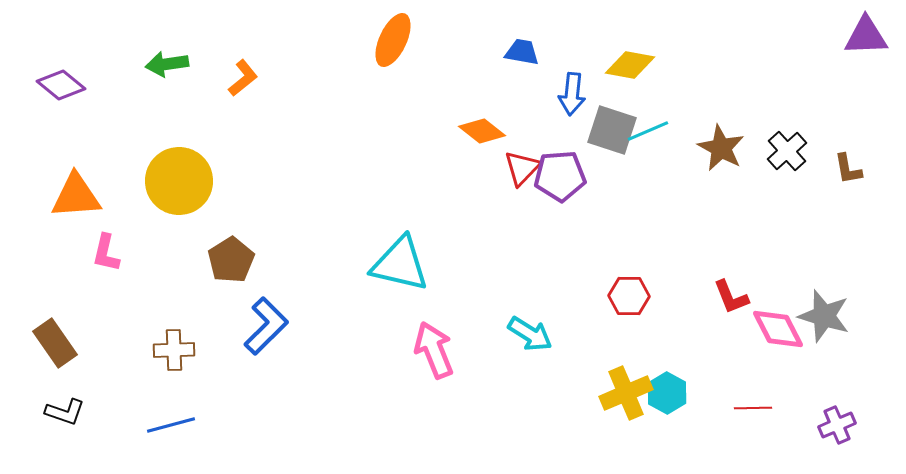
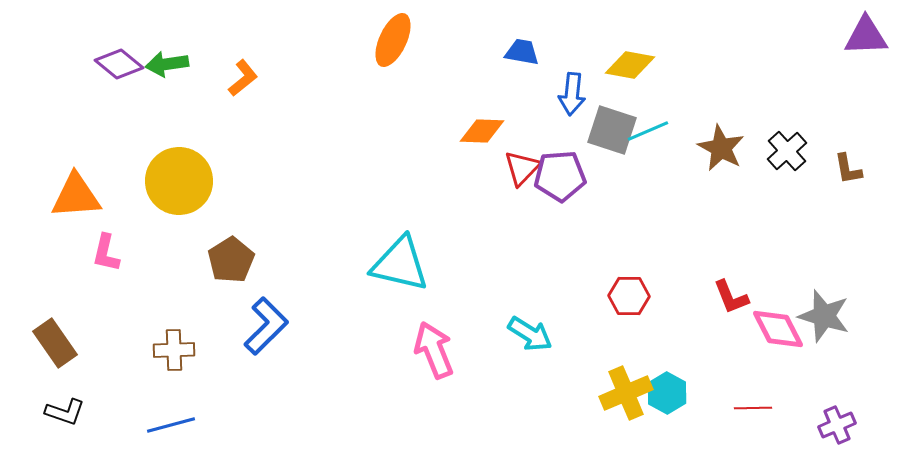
purple diamond: moved 58 px right, 21 px up
orange diamond: rotated 36 degrees counterclockwise
